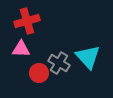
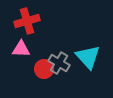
red circle: moved 5 px right, 4 px up
